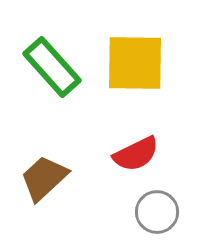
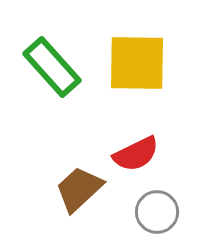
yellow square: moved 2 px right
brown trapezoid: moved 35 px right, 11 px down
